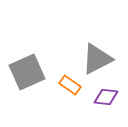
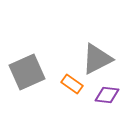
orange rectangle: moved 2 px right, 1 px up
purple diamond: moved 1 px right, 2 px up
